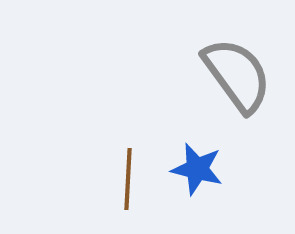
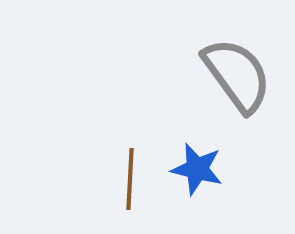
brown line: moved 2 px right
